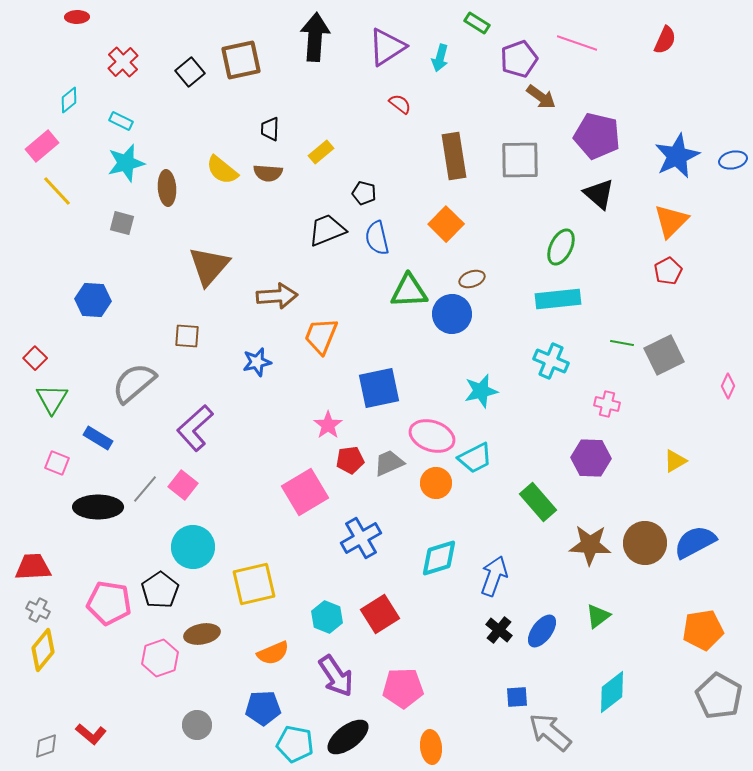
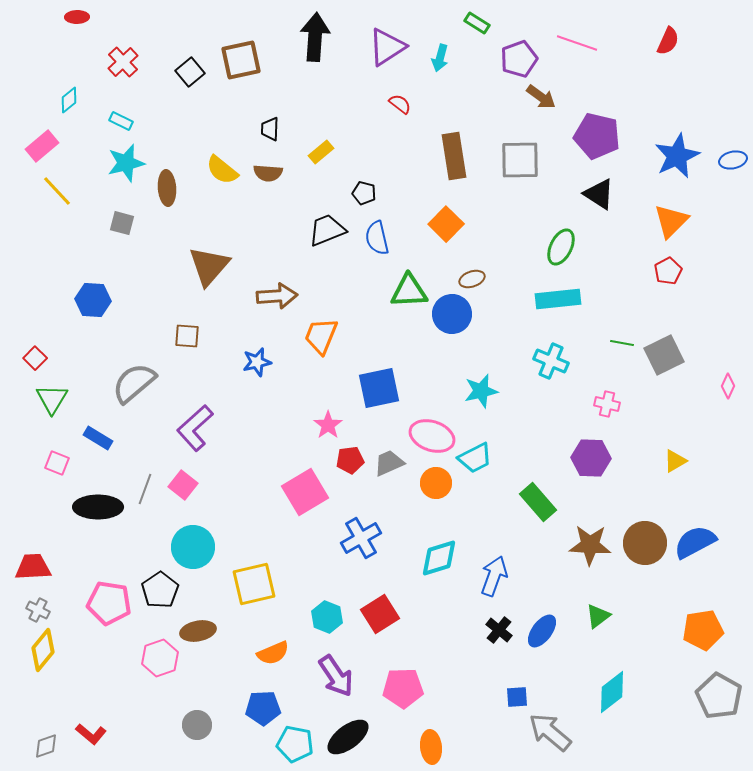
red semicircle at (665, 40): moved 3 px right, 1 px down
black triangle at (599, 194): rotated 8 degrees counterclockwise
gray line at (145, 489): rotated 20 degrees counterclockwise
brown ellipse at (202, 634): moved 4 px left, 3 px up
